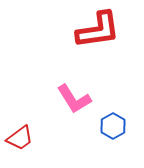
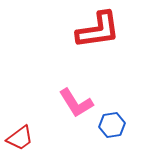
pink L-shape: moved 2 px right, 4 px down
blue hexagon: moved 1 px left, 1 px up; rotated 20 degrees clockwise
